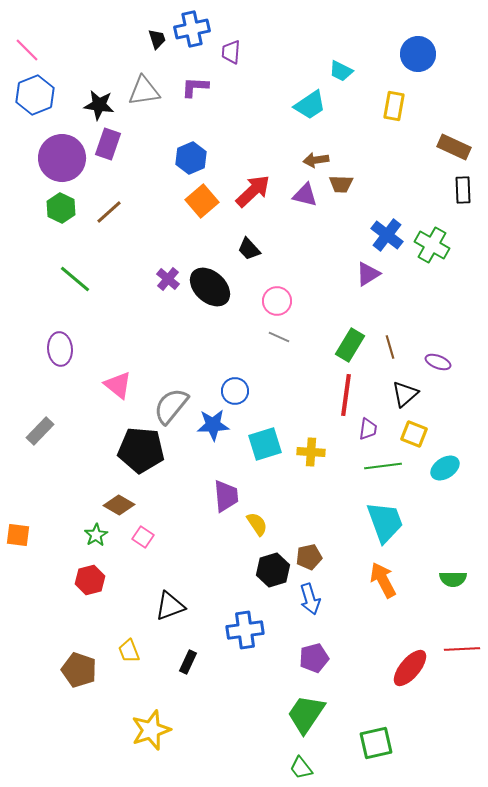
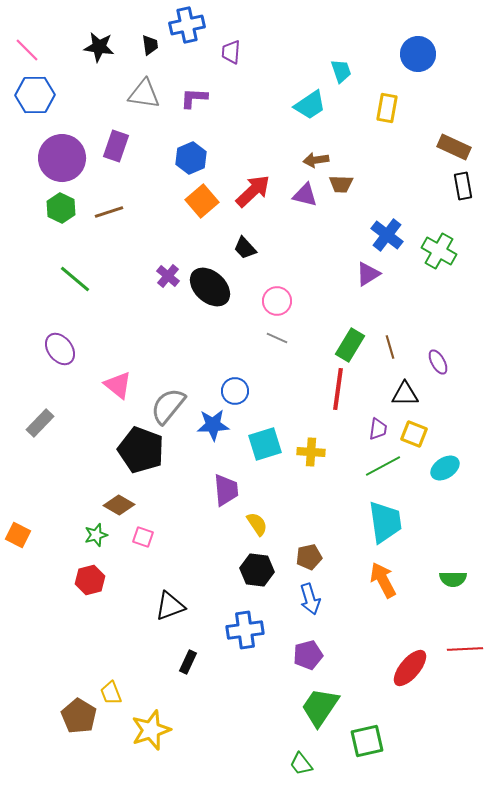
blue cross at (192, 29): moved 5 px left, 4 px up
black trapezoid at (157, 39): moved 7 px left, 6 px down; rotated 10 degrees clockwise
cyan trapezoid at (341, 71): rotated 135 degrees counterclockwise
purple L-shape at (195, 87): moved 1 px left, 11 px down
gray triangle at (144, 91): moved 3 px down; rotated 16 degrees clockwise
blue hexagon at (35, 95): rotated 21 degrees clockwise
black star at (99, 105): moved 58 px up
yellow rectangle at (394, 106): moved 7 px left, 2 px down
purple rectangle at (108, 144): moved 8 px right, 2 px down
black rectangle at (463, 190): moved 4 px up; rotated 8 degrees counterclockwise
brown line at (109, 212): rotated 24 degrees clockwise
green cross at (432, 245): moved 7 px right, 6 px down
black trapezoid at (249, 249): moved 4 px left, 1 px up
purple cross at (168, 279): moved 3 px up
gray line at (279, 337): moved 2 px left, 1 px down
purple ellipse at (60, 349): rotated 32 degrees counterclockwise
purple ellipse at (438, 362): rotated 40 degrees clockwise
black triangle at (405, 394): rotated 40 degrees clockwise
red line at (346, 395): moved 8 px left, 6 px up
gray semicircle at (171, 406): moved 3 px left
purple trapezoid at (368, 429): moved 10 px right
gray rectangle at (40, 431): moved 8 px up
black pentagon at (141, 450): rotated 15 degrees clockwise
green line at (383, 466): rotated 21 degrees counterclockwise
purple trapezoid at (226, 496): moved 6 px up
cyan trapezoid at (385, 522): rotated 12 degrees clockwise
orange square at (18, 535): rotated 20 degrees clockwise
green star at (96, 535): rotated 15 degrees clockwise
pink square at (143, 537): rotated 15 degrees counterclockwise
black hexagon at (273, 570): moved 16 px left; rotated 24 degrees clockwise
red line at (462, 649): moved 3 px right
yellow trapezoid at (129, 651): moved 18 px left, 42 px down
purple pentagon at (314, 658): moved 6 px left, 3 px up
brown pentagon at (79, 670): moved 46 px down; rotated 12 degrees clockwise
green trapezoid at (306, 714): moved 14 px right, 7 px up
green square at (376, 743): moved 9 px left, 2 px up
green trapezoid at (301, 768): moved 4 px up
